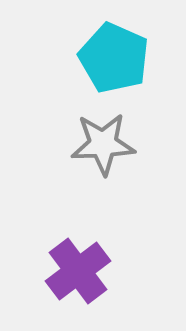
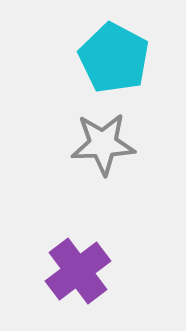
cyan pentagon: rotated 4 degrees clockwise
